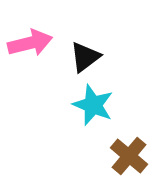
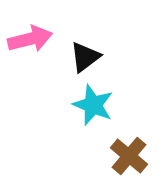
pink arrow: moved 4 px up
